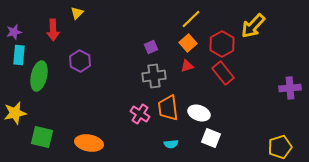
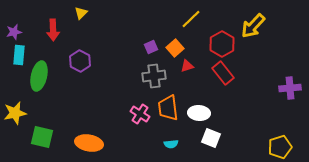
yellow triangle: moved 4 px right
orange square: moved 13 px left, 5 px down
white ellipse: rotated 15 degrees counterclockwise
